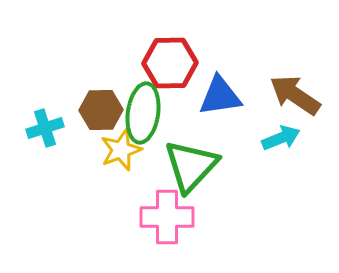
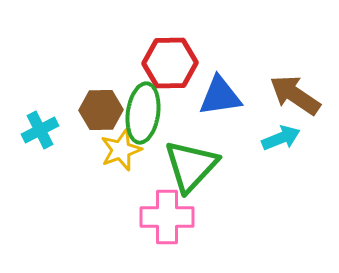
cyan cross: moved 5 px left, 2 px down; rotated 9 degrees counterclockwise
